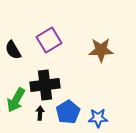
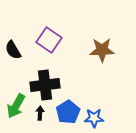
purple square: rotated 25 degrees counterclockwise
brown star: moved 1 px right
green arrow: moved 6 px down
blue star: moved 4 px left
